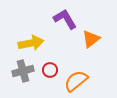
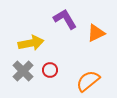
orange triangle: moved 5 px right, 6 px up; rotated 12 degrees clockwise
gray cross: rotated 30 degrees counterclockwise
orange semicircle: moved 12 px right
